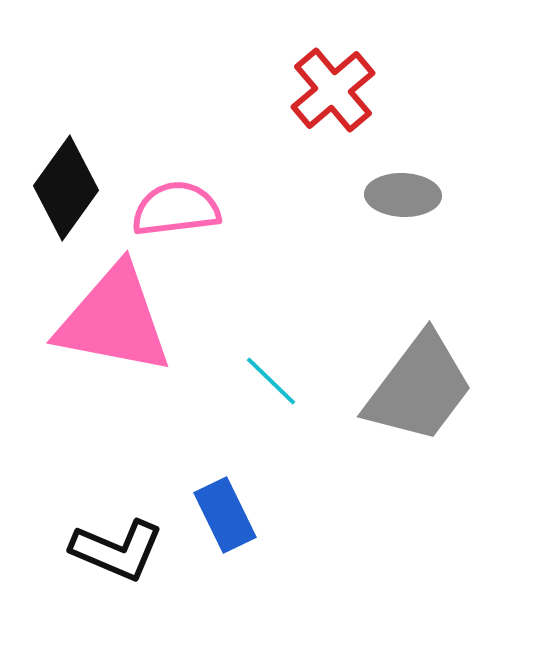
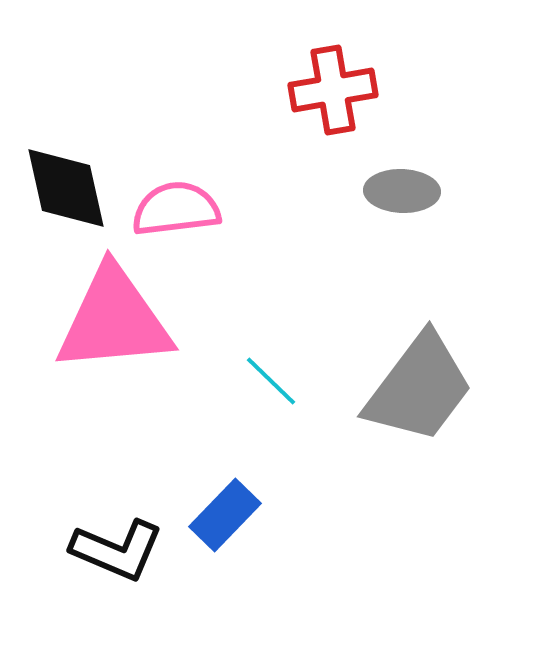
red cross: rotated 30 degrees clockwise
black diamond: rotated 48 degrees counterclockwise
gray ellipse: moved 1 px left, 4 px up
pink triangle: rotated 16 degrees counterclockwise
blue rectangle: rotated 70 degrees clockwise
